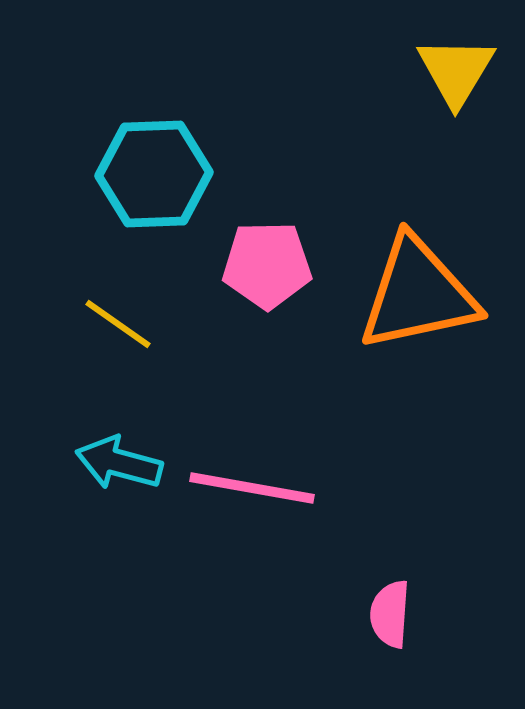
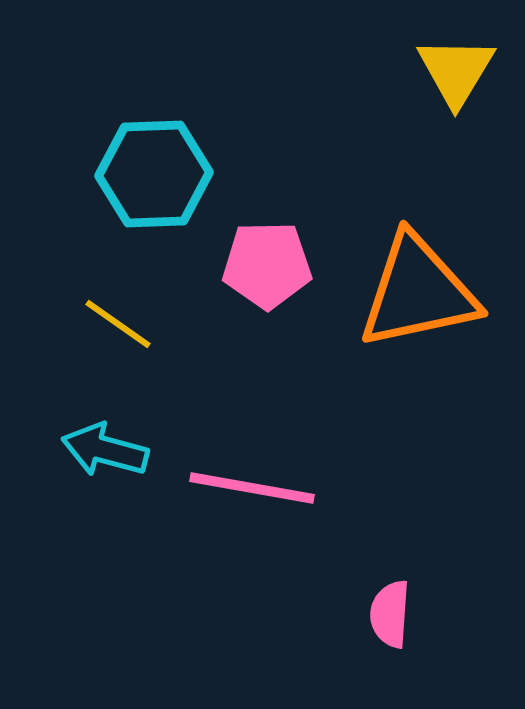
orange triangle: moved 2 px up
cyan arrow: moved 14 px left, 13 px up
